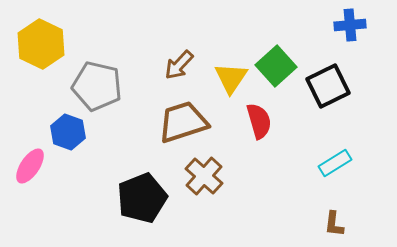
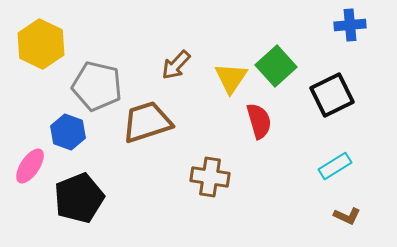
brown arrow: moved 3 px left
black square: moved 4 px right, 9 px down
brown trapezoid: moved 36 px left
cyan rectangle: moved 3 px down
brown cross: moved 6 px right, 1 px down; rotated 33 degrees counterclockwise
black pentagon: moved 63 px left
brown L-shape: moved 13 px right, 8 px up; rotated 72 degrees counterclockwise
